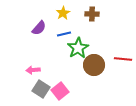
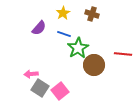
brown cross: rotated 16 degrees clockwise
blue line: rotated 32 degrees clockwise
red line: moved 5 px up
pink arrow: moved 2 px left, 4 px down
gray square: moved 1 px left, 1 px up
